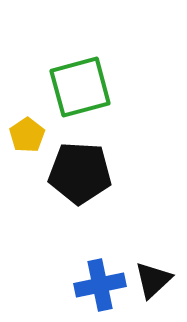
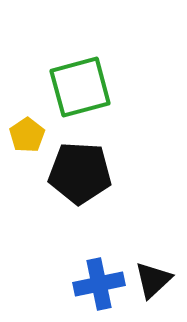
blue cross: moved 1 px left, 1 px up
